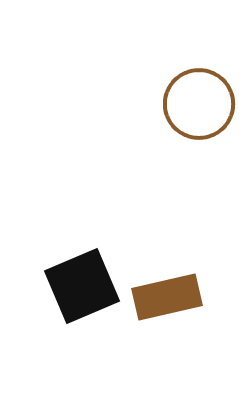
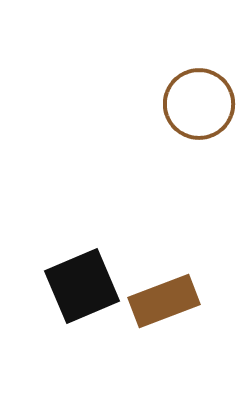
brown rectangle: moved 3 px left, 4 px down; rotated 8 degrees counterclockwise
